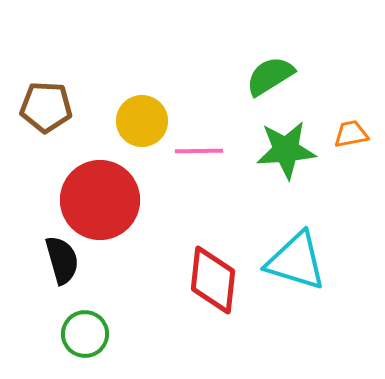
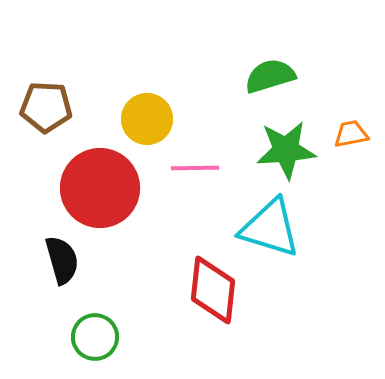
green semicircle: rotated 15 degrees clockwise
yellow circle: moved 5 px right, 2 px up
pink line: moved 4 px left, 17 px down
red circle: moved 12 px up
cyan triangle: moved 26 px left, 33 px up
red diamond: moved 10 px down
green circle: moved 10 px right, 3 px down
